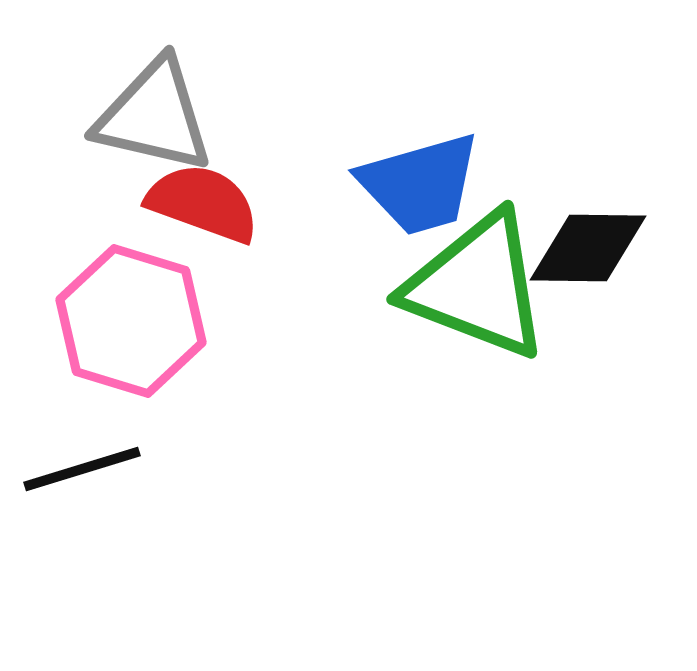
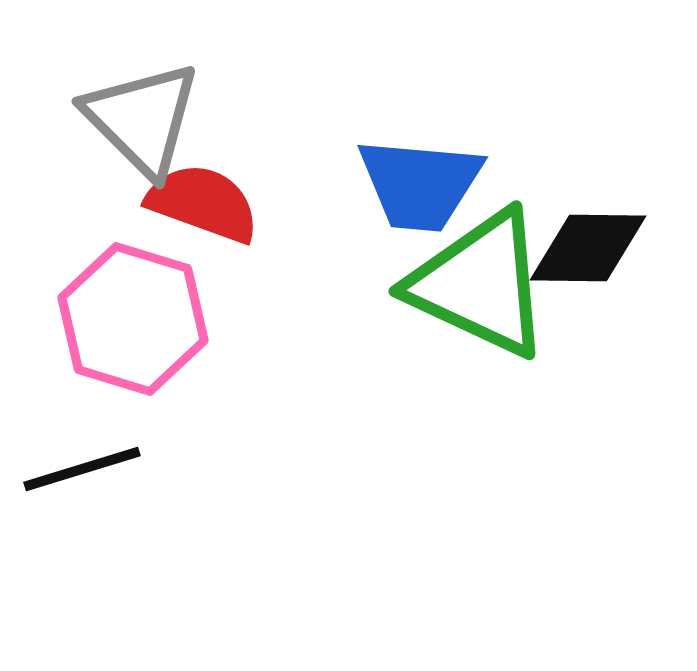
gray triangle: moved 12 px left, 3 px down; rotated 32 degrees clockwise
blue trapezoid: rotated 21 degrees clockwise
green triangle: moved 3 px right, 2 px up; rotated 4 degrees clockwise
pink hexagon: moved 2 px right, 2 px up
